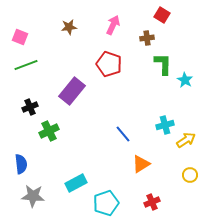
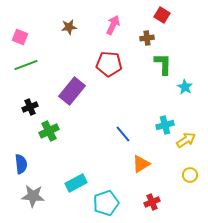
red pentagon: rotated 15 degrees counterclockwise
cyan star: moved 7 px down
